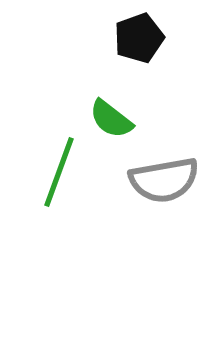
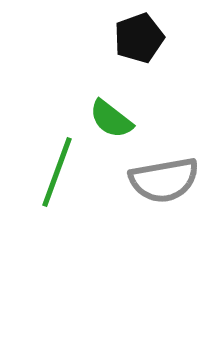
green line: moved 2 px left
